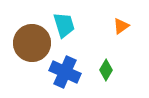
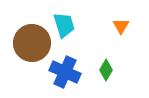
orange triangle: rotated 24 degrees counterclockwise
